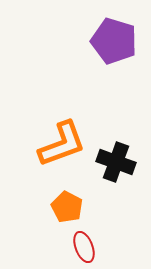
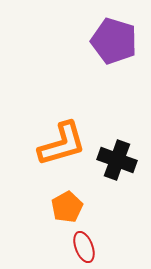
orange L-shape: rotated 4 degrees clockwise
black cross: moved 1 px right, 2 px up
orange pentagon: rotated 16 degrees clockwise
